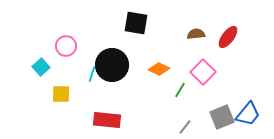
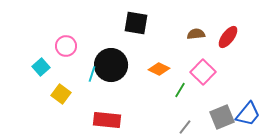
black circle: moved 1 px left
yellow square: rotated 36 degrees clockwise
